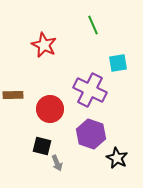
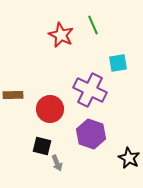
red star: moved 17 px right, 10 px up
black star: moved 12 px right
